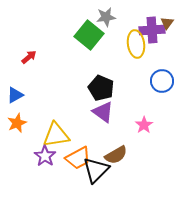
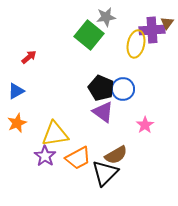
yellow ellipse: rotated 20 degrees clockwise
blue circle: moved 39 px left, 8 px down
blue triangle: moved 1 px right, 4 px up
pink star: moved 1 px right
yellow triangle: moved 1 px left, 1 px up
black triangle: moved 9 px right, 3 px down
